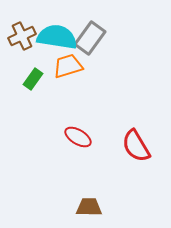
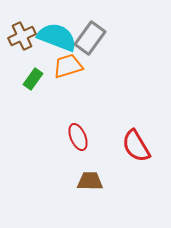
cyan semicircle: rotated 12 degrees clockwise
red ellipse: rotated 36 degrees clockwise
brown trapezoid: moved 1 px right, 26 px up
